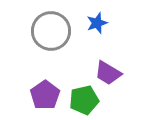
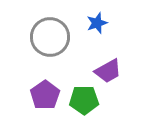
gray circle: moved 1 px left, 6 px down
purple trapezoid: moved 2 px up; rotated 60 degrees counterclockwise
green pentagon: rotated 12 degrees clockwise
